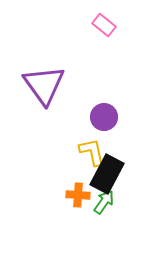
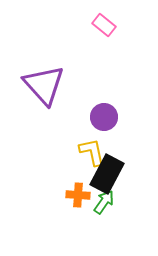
purple triangle: rotated 6 degrees counterclockwise
